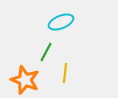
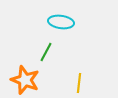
cyan ellipse: rotated 30 degrees clockwise
yellow line: moved 14 px right, 10 px down
